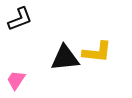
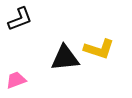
yellow L-shape: moved 2 px right, 3 px up; rotated 12 degrees clockwise
pink trapezoid: rotated 35 degrees clockwise
